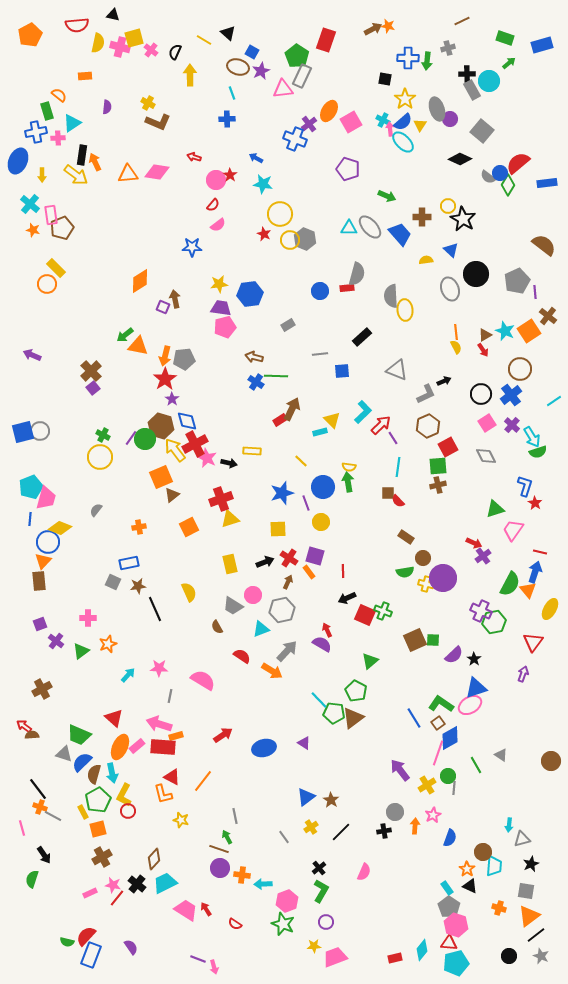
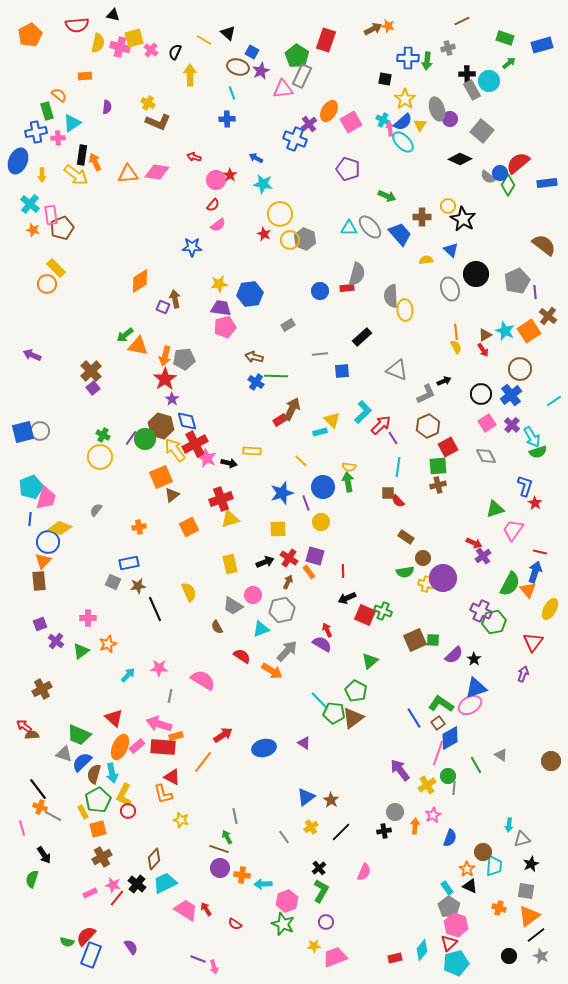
orange line at (203, 781): moved 19 px up
red triangle at (449, 943): rotated 48 degrees counterclockwise
